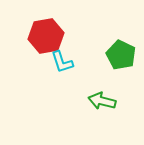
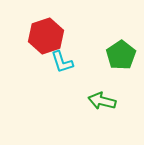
red hexagon: rotated 8 degrees counterclockwise
green pentagon: rotated 12 degrees clockwise
